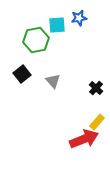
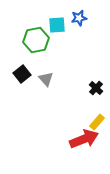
gray triangle: moved 7 px left, 2 px up
